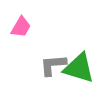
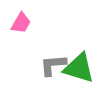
pink trapezoid: moved 4 px up
